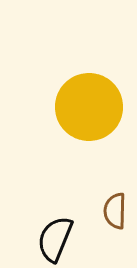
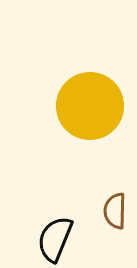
yellow circle: moved 1 px right, 1 px up
